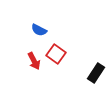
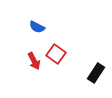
blue semicircle: moved 2 px left, 3 px up
